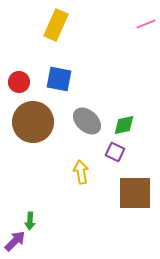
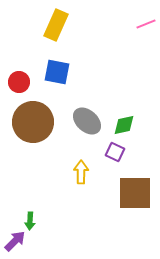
blue square: moved 2 px left, 7 px up
yellow arrow: rotated 10 degrees clockwise
